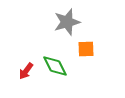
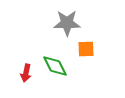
gray star: moved 1 px down; rotated 16 degrees clockwise
red arrow: moved 2 px down; rotated 24 degrees counterclockwise
